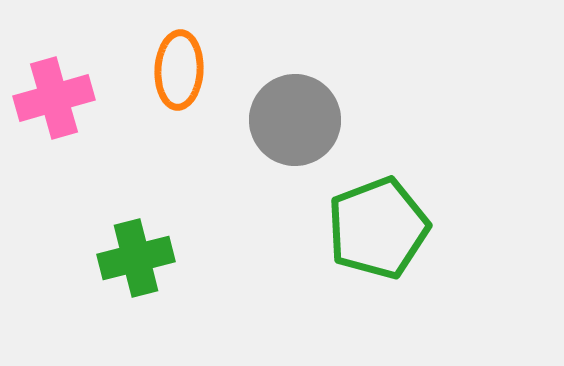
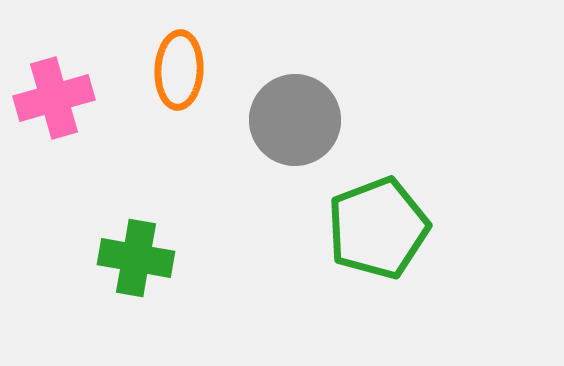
green cross: rotated 24 degrees clockwise
